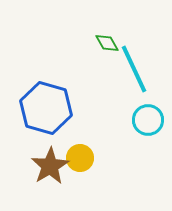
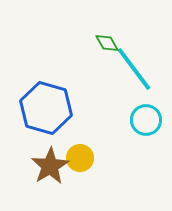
cyan line: rotated 12 degrees counterclockwise
cyan circle: moved 2 px left
